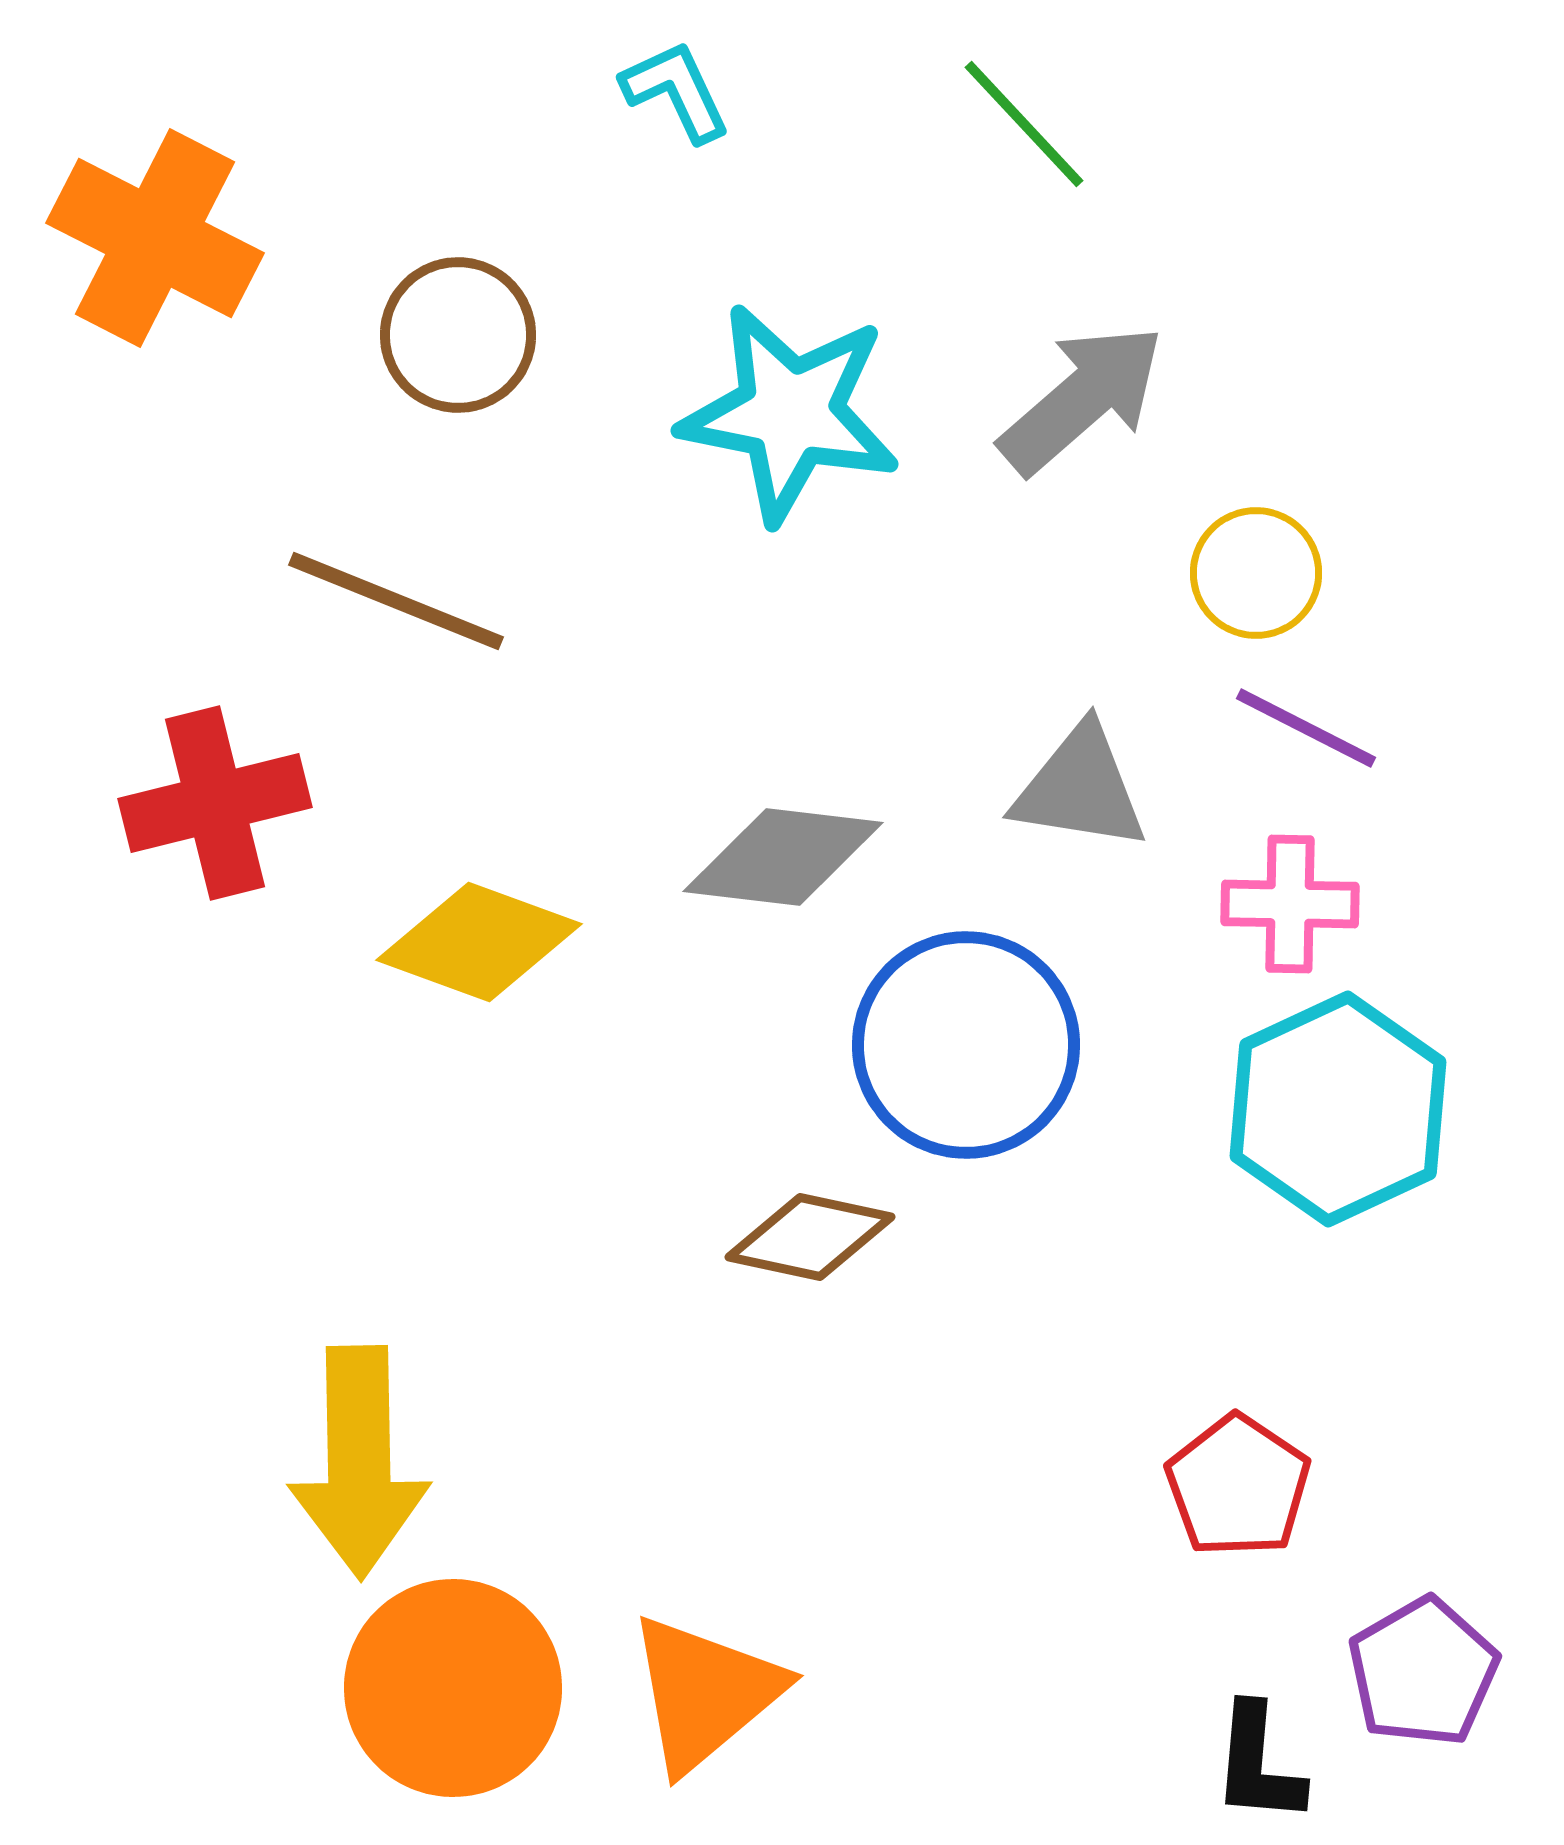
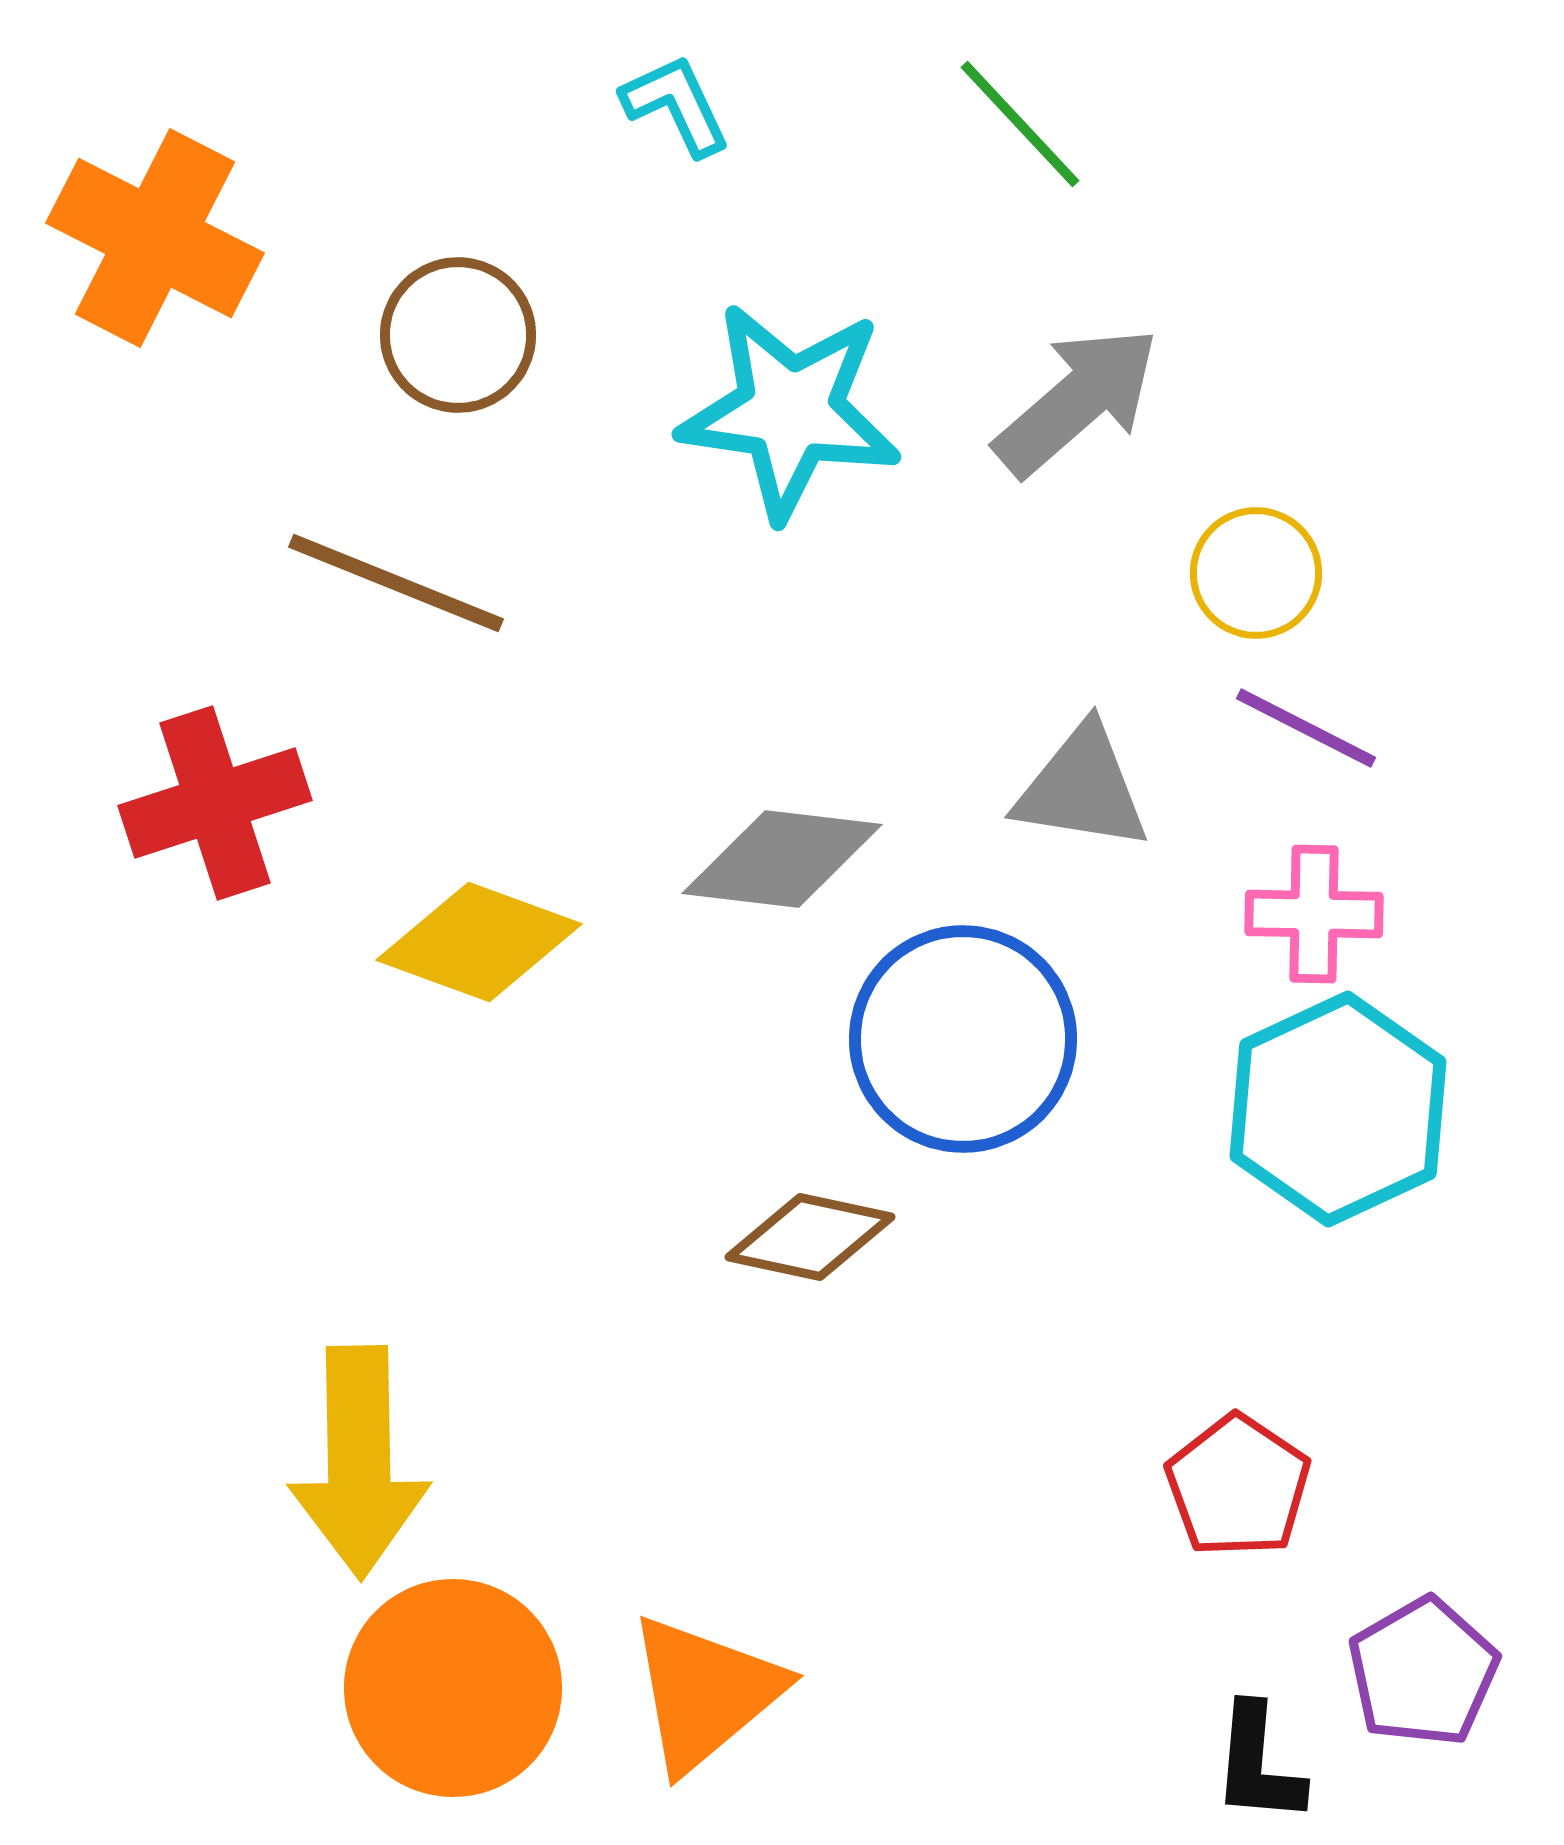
cyan L-shape: moved 14 px down
green line: moved 4 px left
gray arrow: moved 5 px left, 2 px down
cyan star: moved 2 px up; rotated 3 degrees counterclockwise
brown line: moved 18 px up
gray triangle: moved 2 px right
red cross: rotated 4 degrees counterclockwise
gray diamond: moved 1 px left, 2 px down
pink cross: moved 24 px right, 10 px down
blue circle: moved 3 px left, 6 px up
